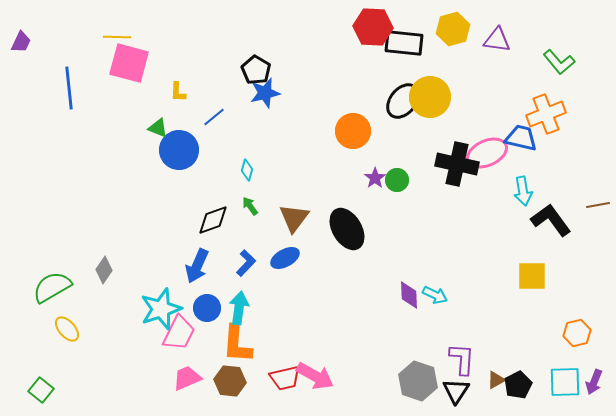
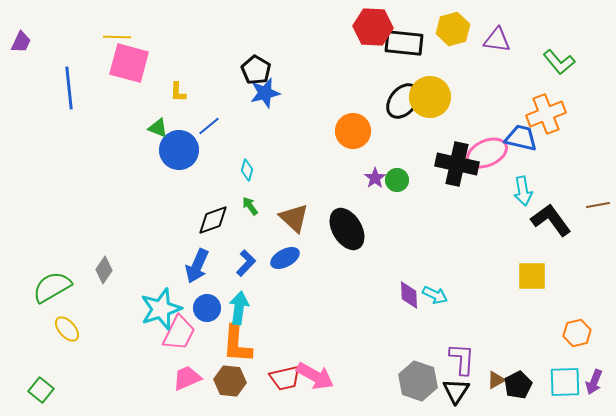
blue line at (214, 117): moved 5 px left, 9 px down
brown triangle at (294, 218): rotated 24 degrees counterclockwise
